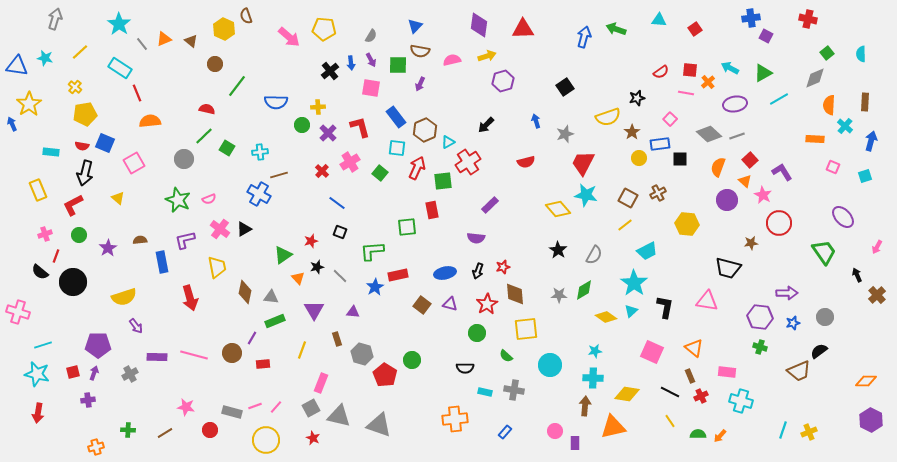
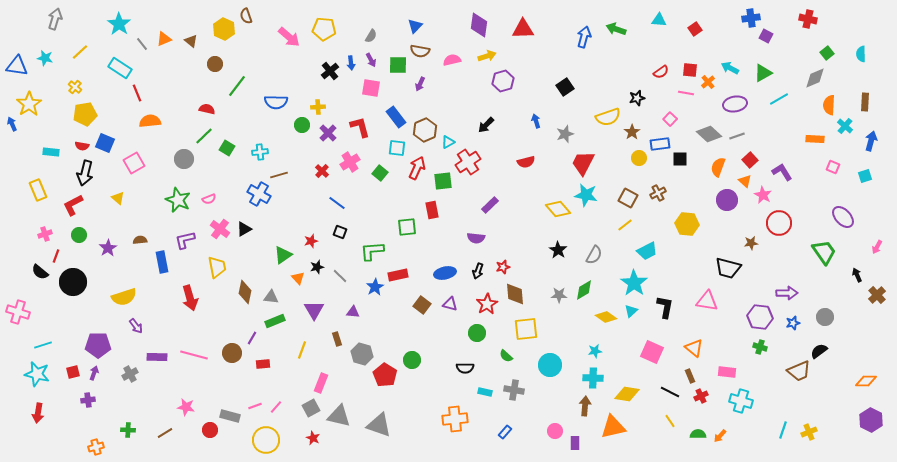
gray rectangle at (232, 412): moved 2 px left, 4 px down
